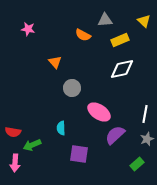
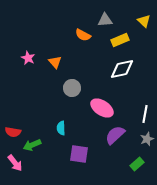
pink star: moved 29 px down; rotated 16 degrees clockwise
pink ellipse: moved 3 px right, 4 px up
pink arrow: rotated 42 degrees counterclockwise
